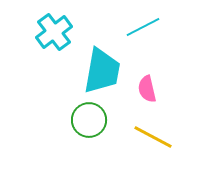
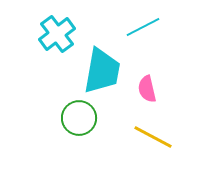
cyan cross: moved 3 px right, 2 px down
green circle: moved 10 px left, 2 px up
